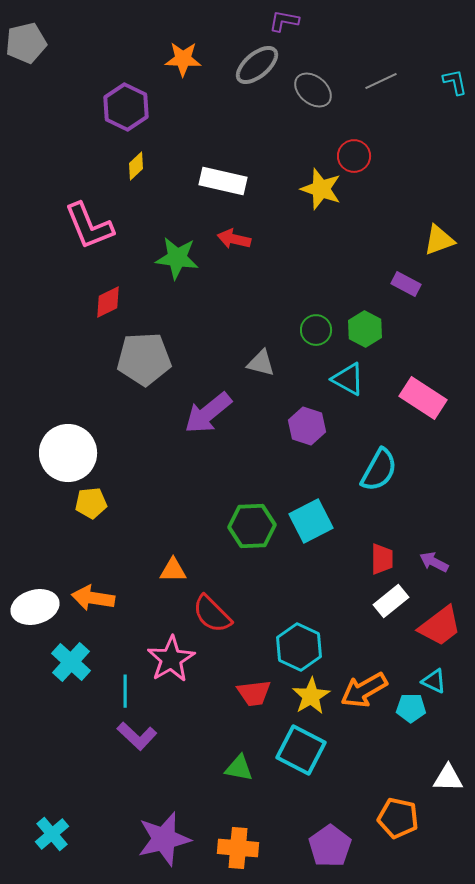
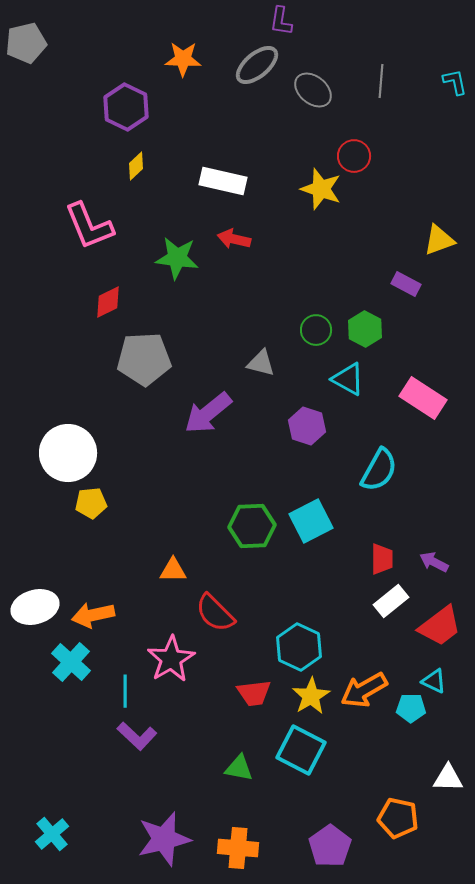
purple L-shape at (284, 21): moved 3 px left; rotated 92 degrees counterclockwise
gray line at (381, 81): rotated 60 degrees counterclockwise
orange arrow at (93, 598): moved 17 px down; rotated 21 degrees counterclockwise
red semicircle at (212, 614): moved 3 px right, 1 px up
